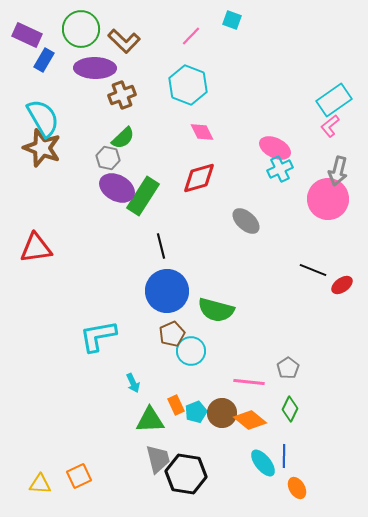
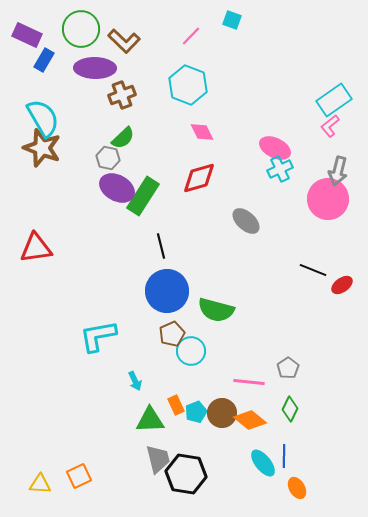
cyan arrow at (133, 383): moved 2 px right, 2 px up
